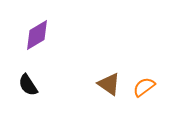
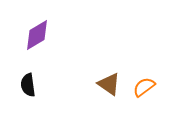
black semicircle: rotated 25 degrees clockwise
